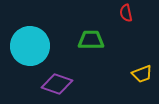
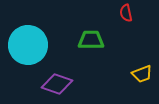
cyan circle: moved 2 px left, 1 px up
